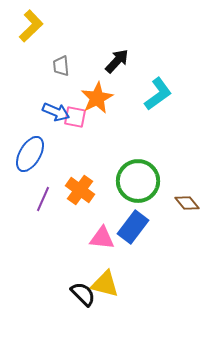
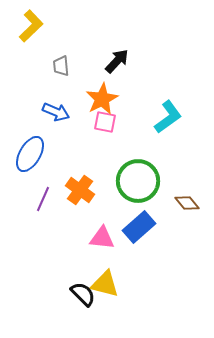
cyan L-shape: moved 10 px right, 23 px down
orange star: moved 5 px right, 1 px down
pink square: moved 30 px right, 5 px down
blue rectangle: moved 6 px right; rotated 12 degrees clockwise
